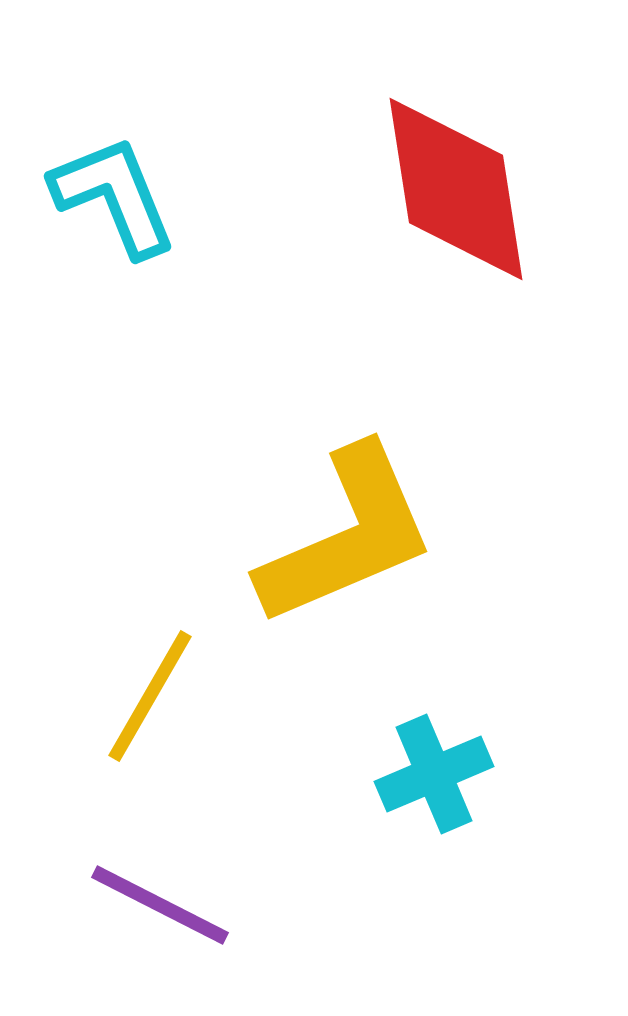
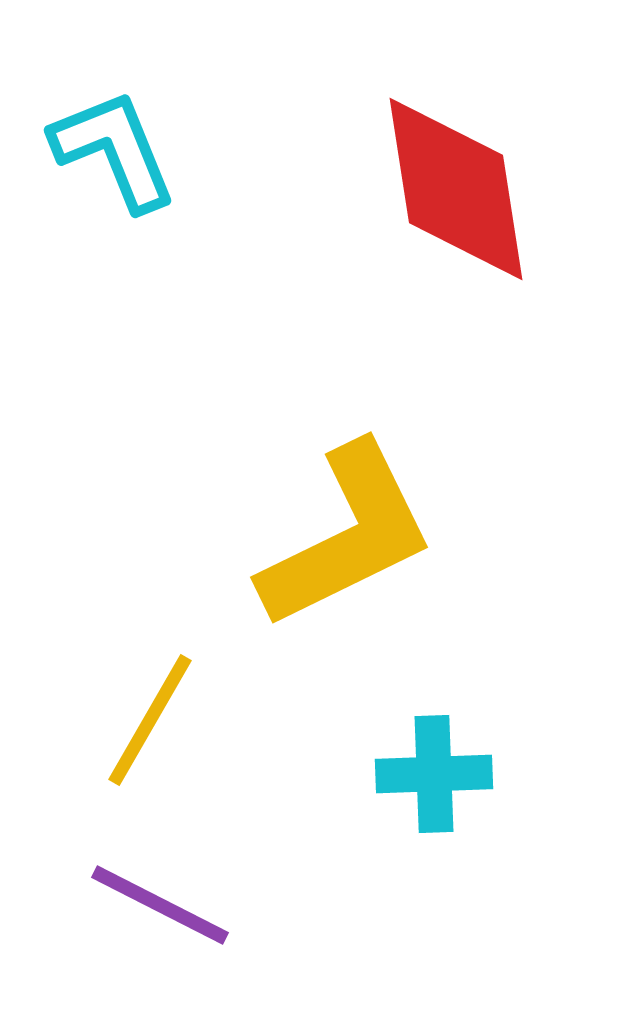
cyan L-shape: moved 46 px up
yellow L-shape: rotated 3 degrees counterclockwise
yellow line: moved 24 px down
cyan cross: rotated 21 degrees clockwise
